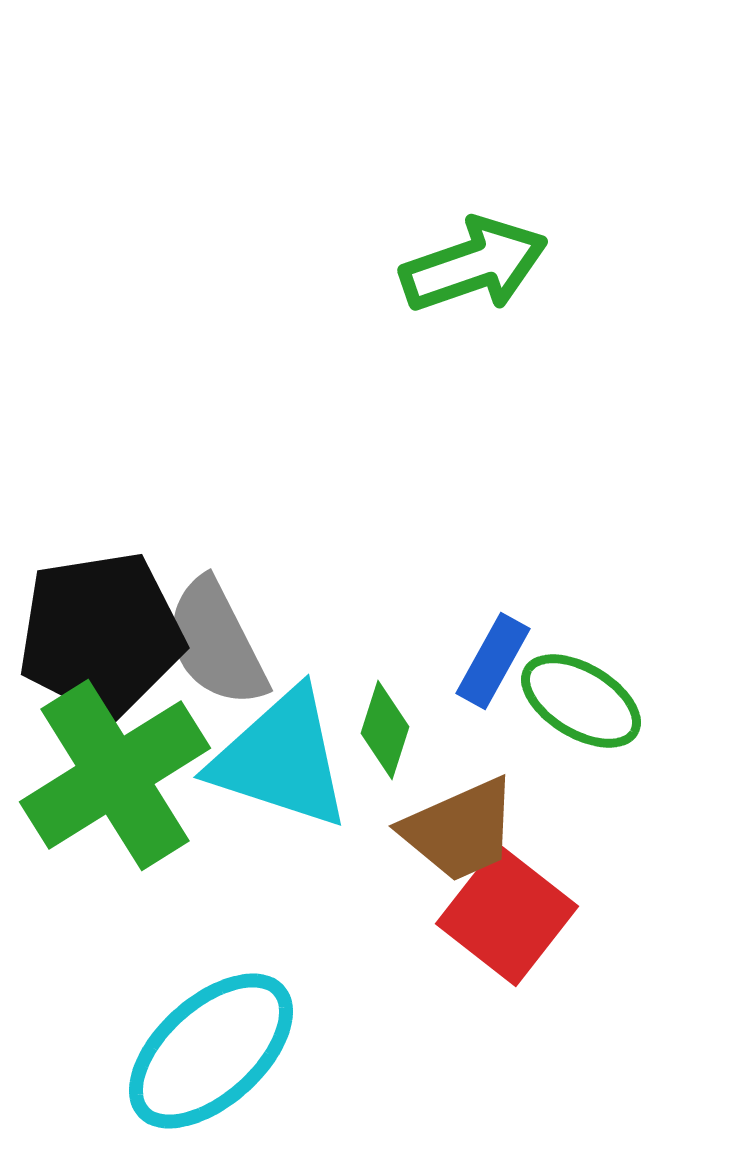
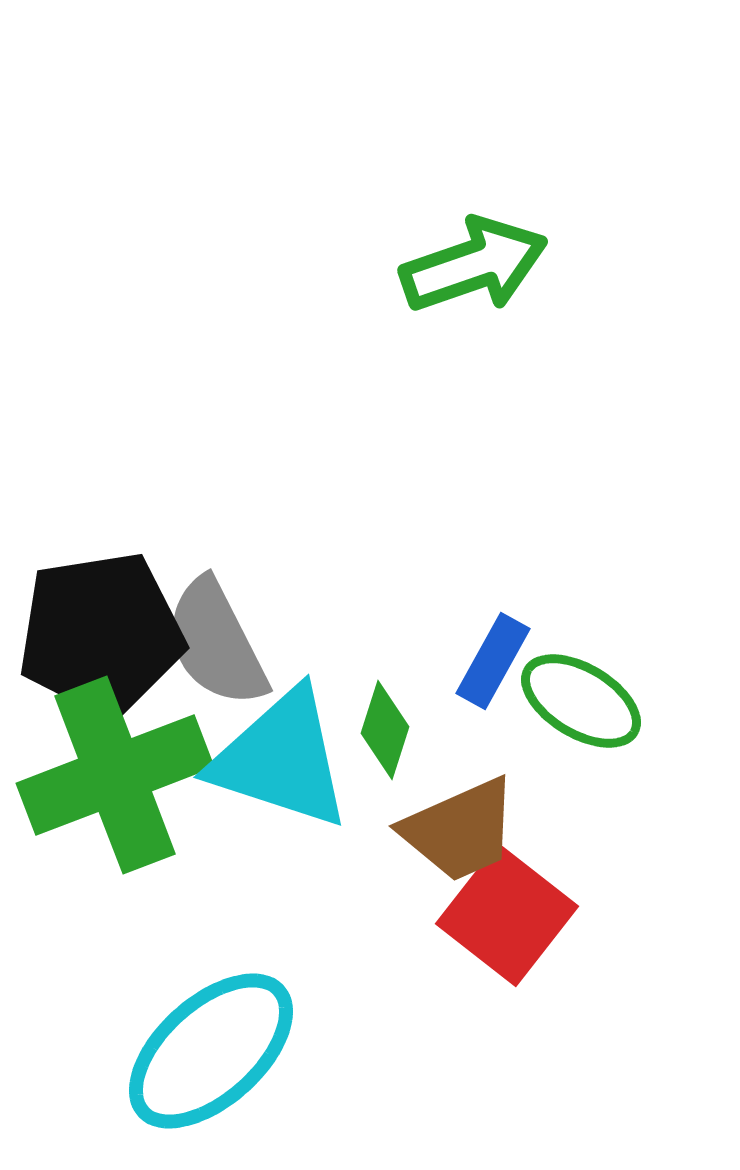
green cross: rotated 11 degrees clockwise
